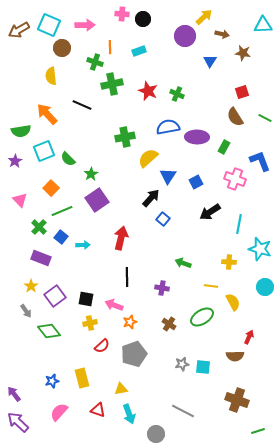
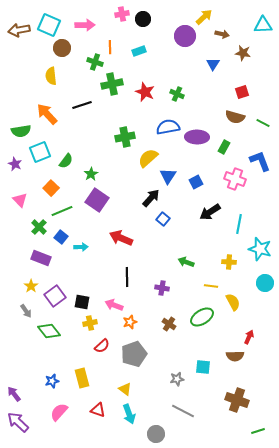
pink cross at (122, 14): rotated 16 degrees counterclockwise
brown arrow at (19, 30): rotated 20 degrees clockwise
blue triangle at (210, 61): moved 3 px right, 3 px down
red star at (148, 91): moved 3 px left, 1 px down
black line at (82, 105): rotated 42 degrees counterclockwise
brown semicircle at (235, 117): rotated 42 degrees counterclockwise
green line at (265, 118): moved 2 px left, 5 px down
cyan square at (44, 151): moved 4 px left, 1 px down
green semicircle at (68, 159): moved 2 px left, 2 px down; rotated 98 degrees counterclockwise
purple star at (15, 161): moved 3 px down; rotated 16 degrees counterclockwise
purple square at (97, 200): rotated 20 degrees counterclockwise
red arrow at (121, 238): rotated 80 degrees counterclockwise
cyan arrow at (83, 245): moved 2 px left, 2 px down
green arrow at (183, 263): moved 3 px right, 1 px up
cyan circle at (265, 287): moved 4 px up
black square at (86, 299): moved 4 px left, 3 px down
gray star at (182, 364): moved 5 px left, 15 px down
yellow triangle at (121, 389): moved 4 px right; rotated 48 degrees clockwise
